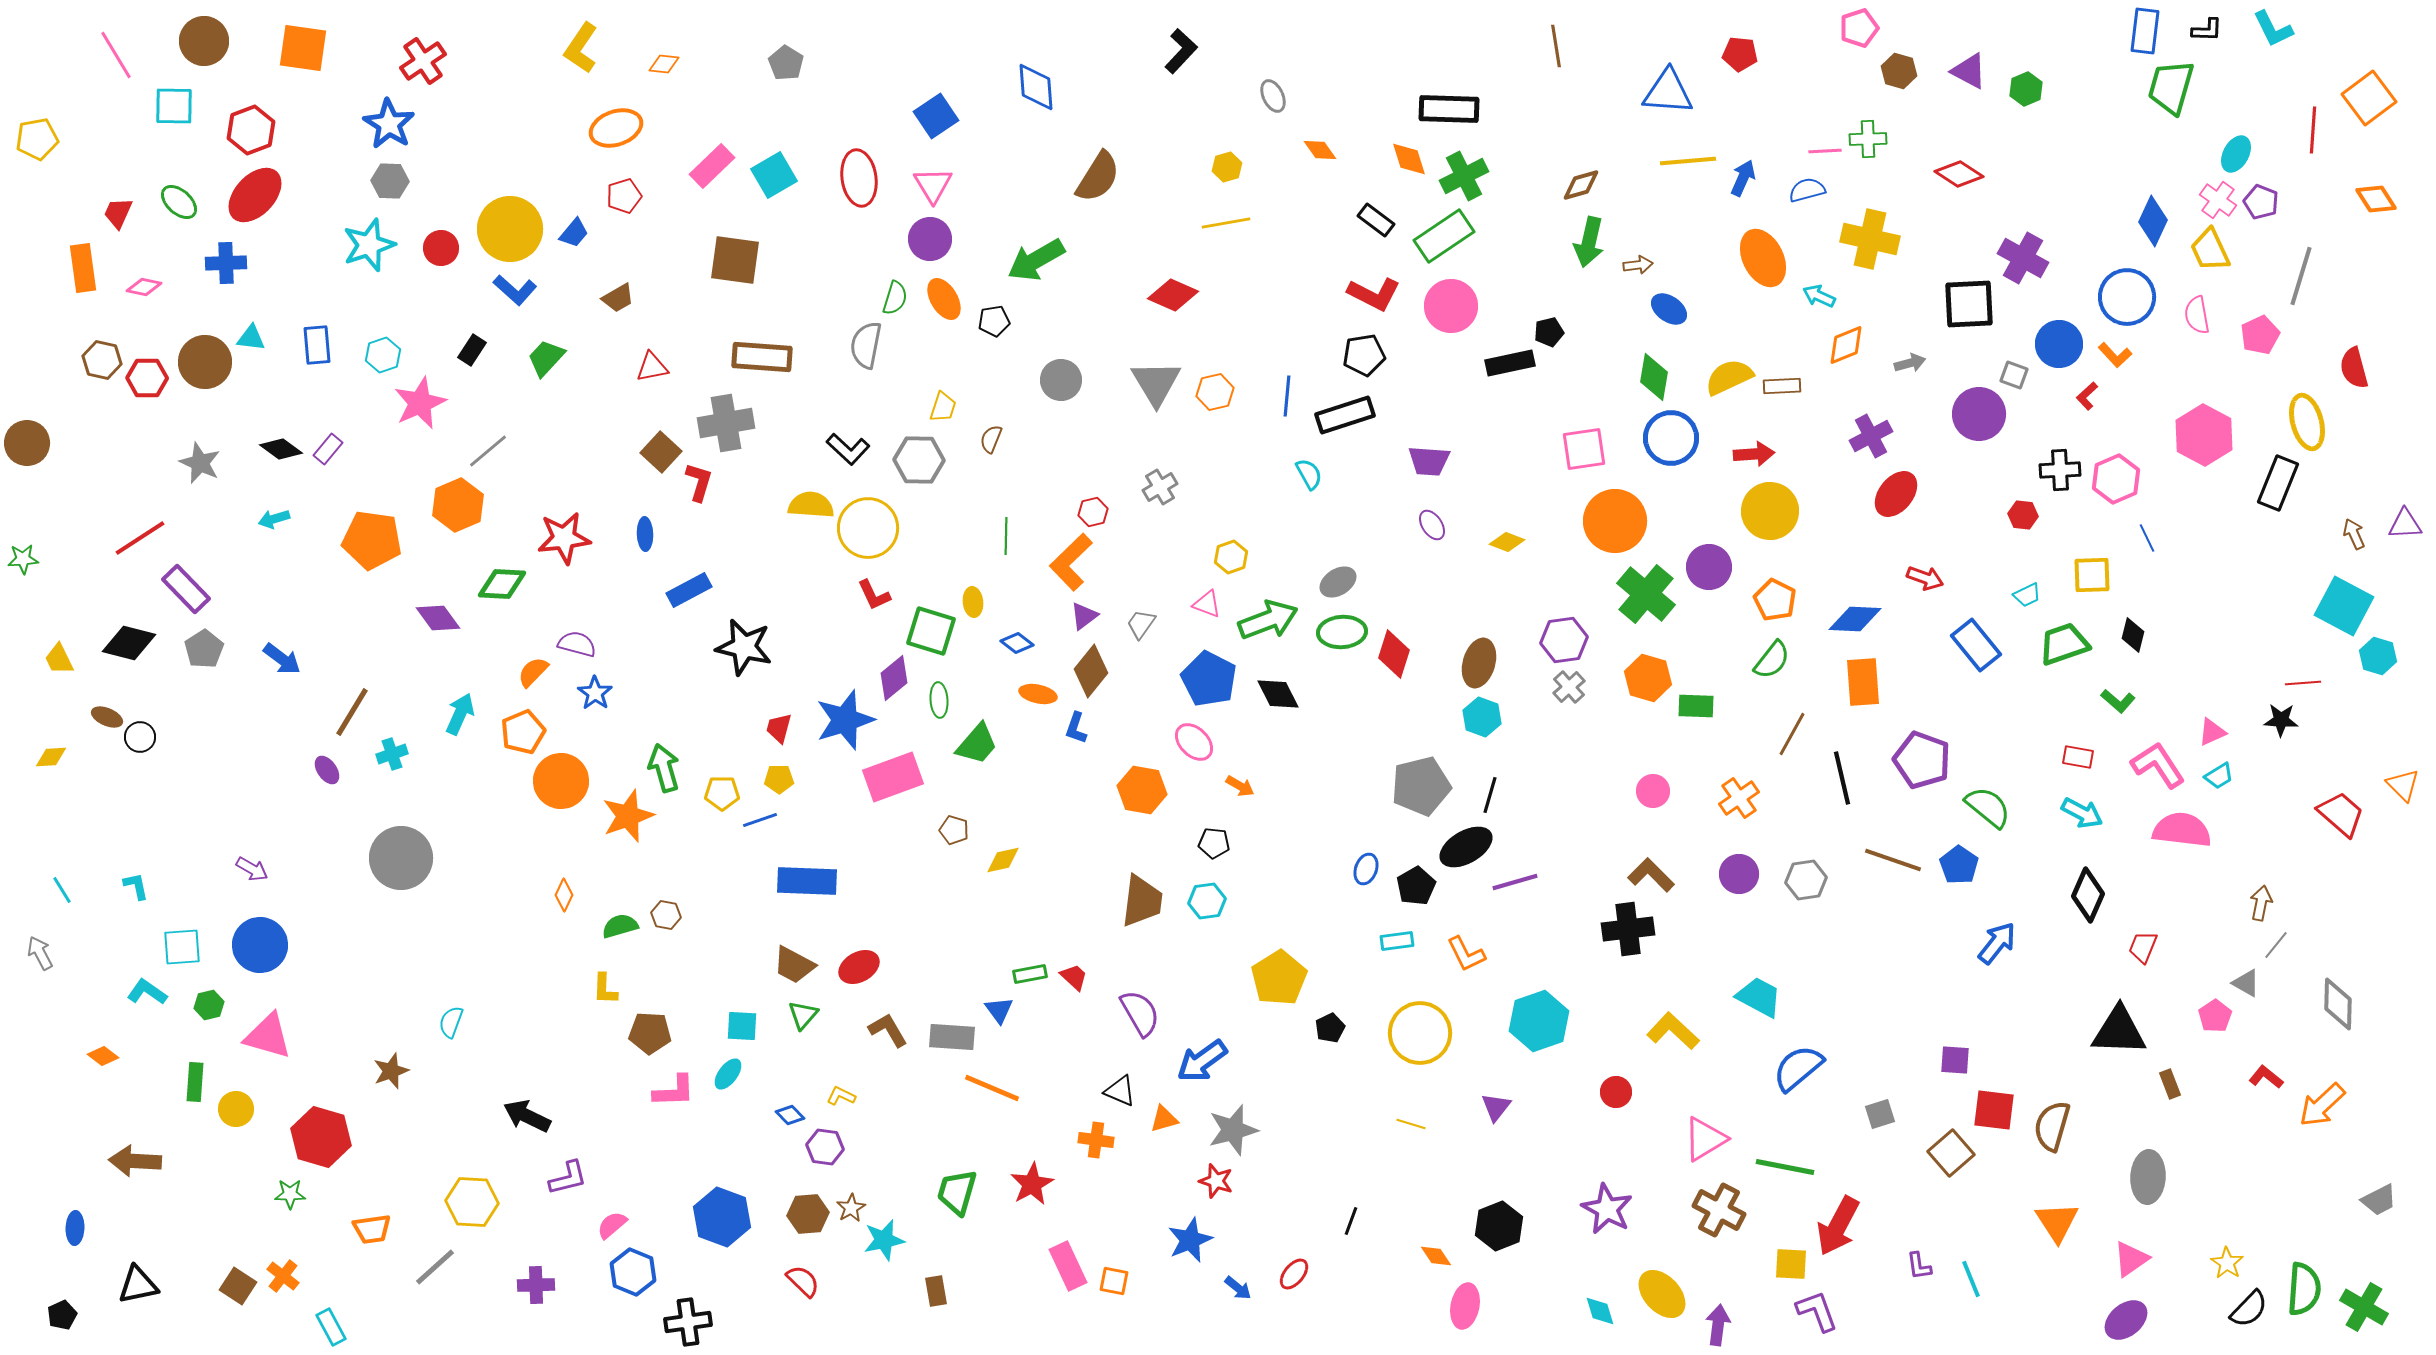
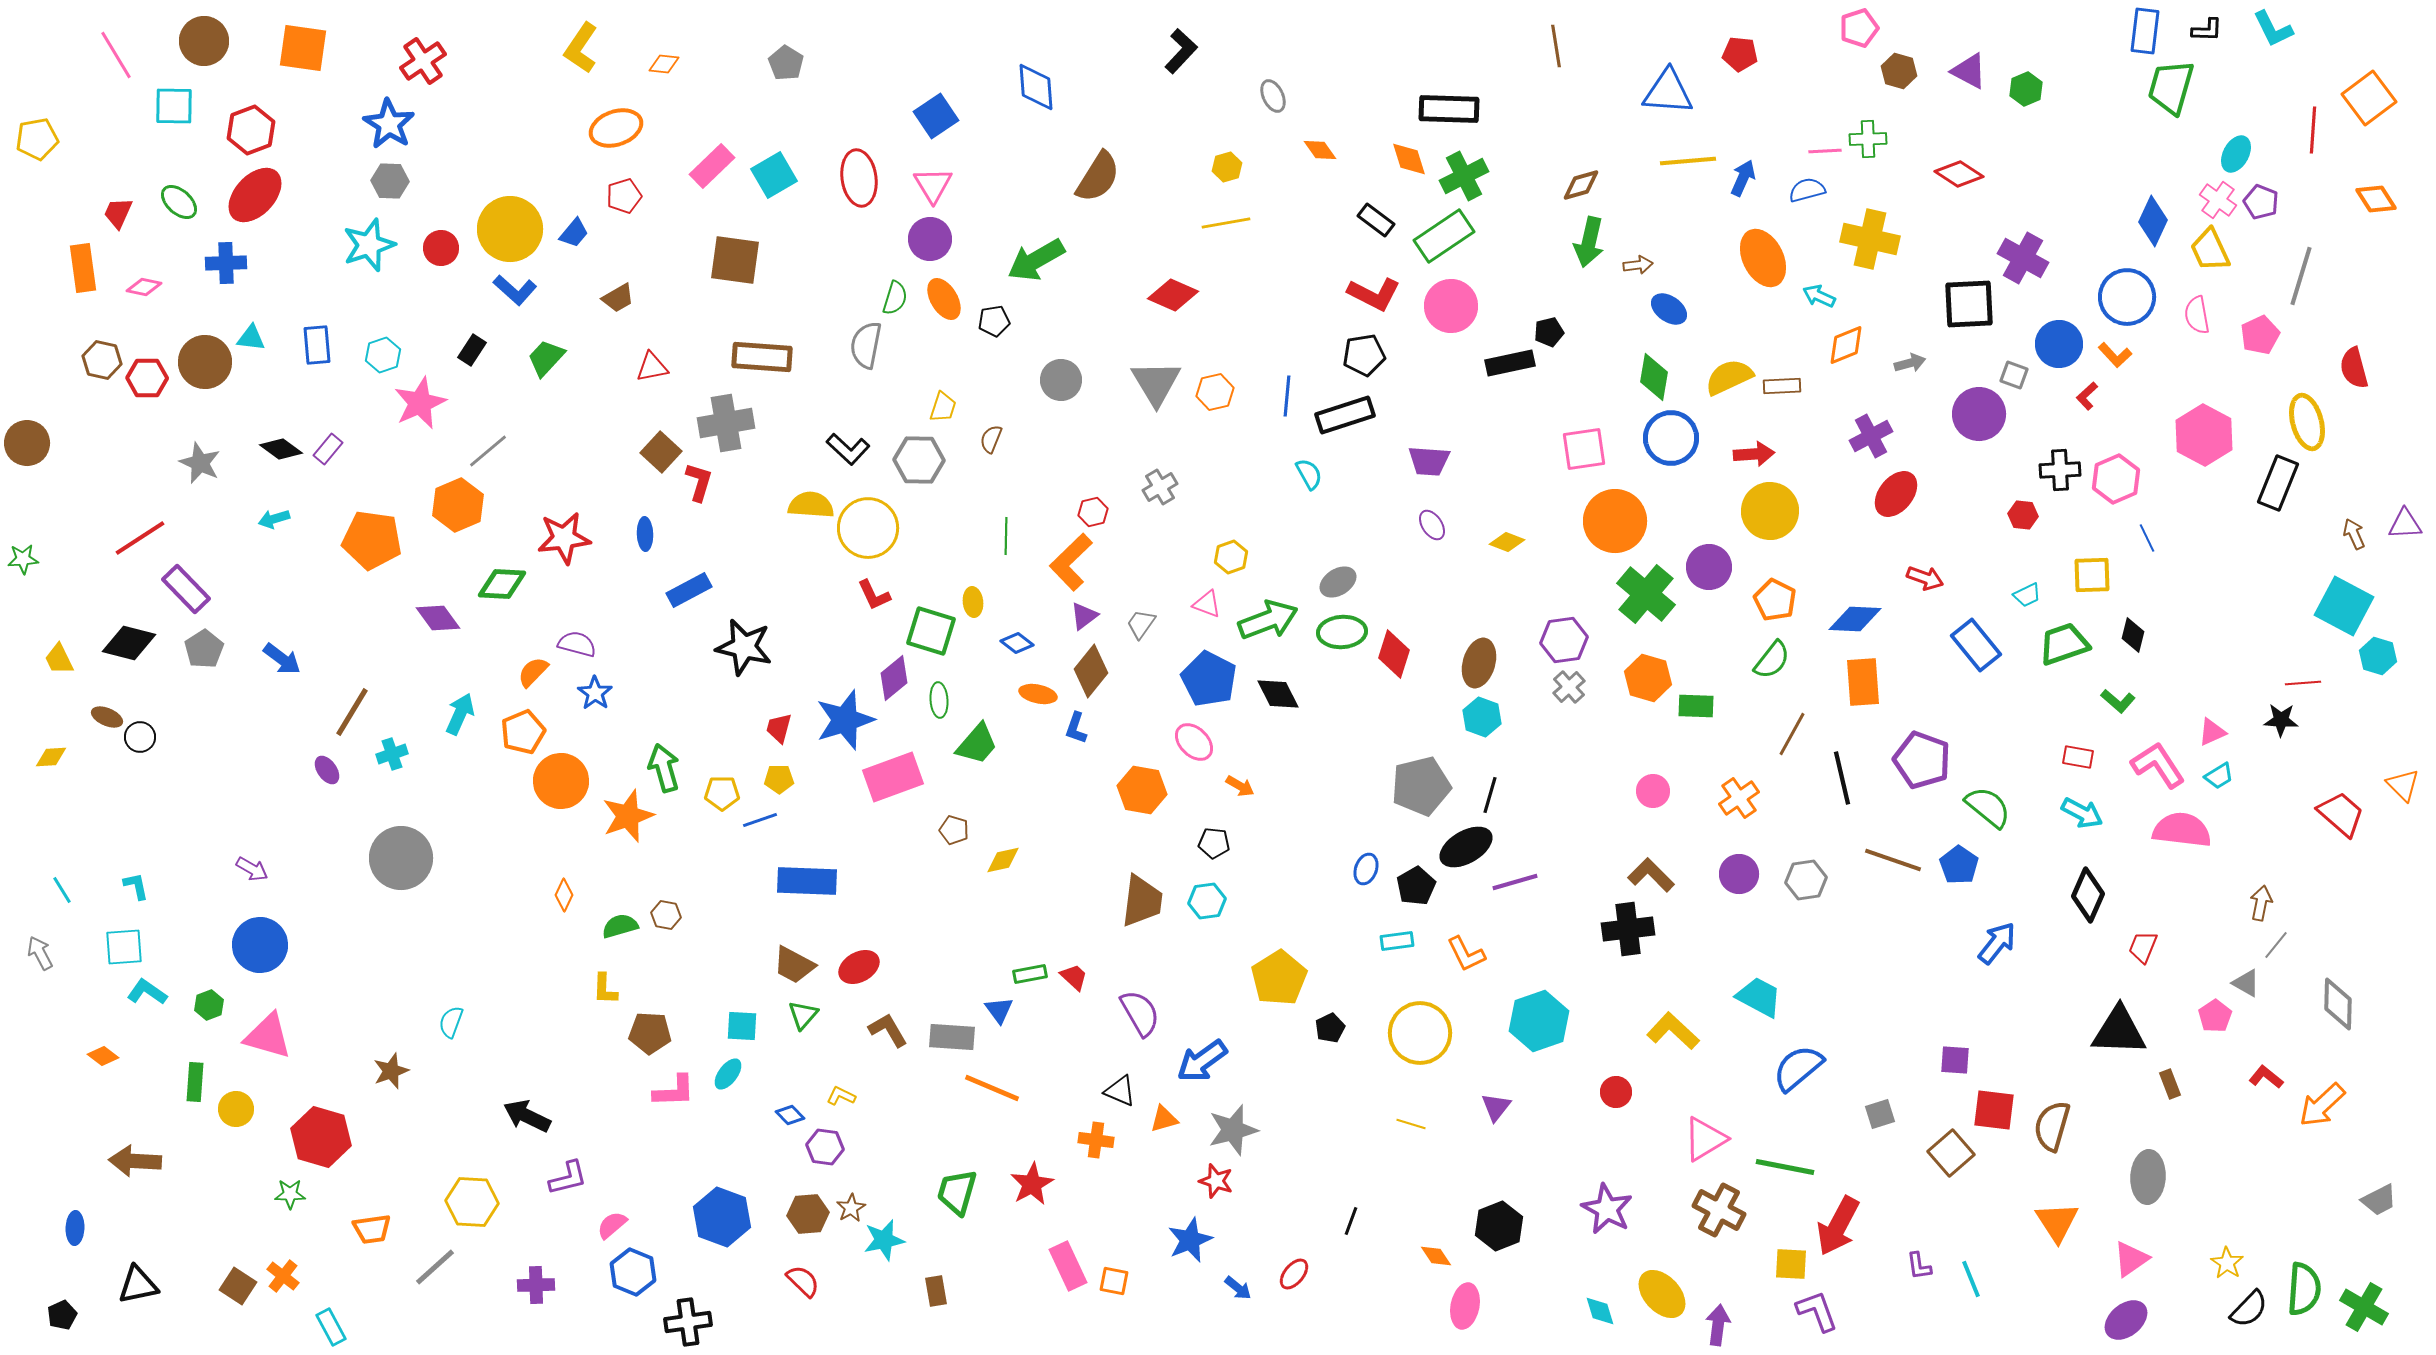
cyan square at (182, 947): moved 58 px left
green hexagon at (209, 1005): rotated 8 degrees counterclockwise
